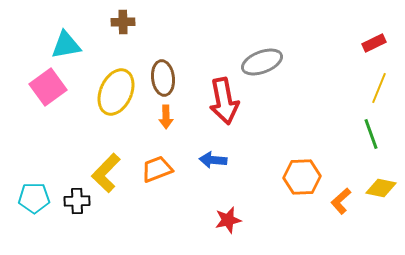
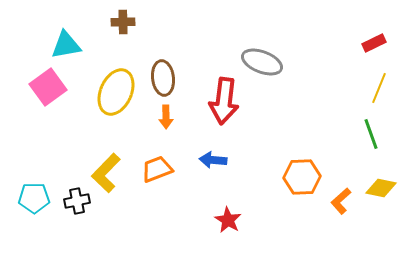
gray ellipse: rotated 42 degrees clockwise
red arrow: rotated 18 degrees clockwise
black cross: rotated 10 degrees counterclockwise
red star: rotated 28 degrees counterclockwise
